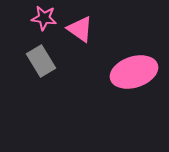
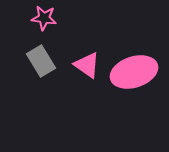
pink triangle: moved 7 px right, 36 px down
